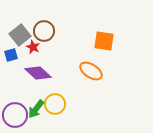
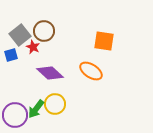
purple diamond: moved 12 px right
